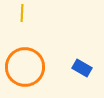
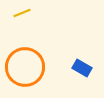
yellow line: rotated 66 degrees clockwise
